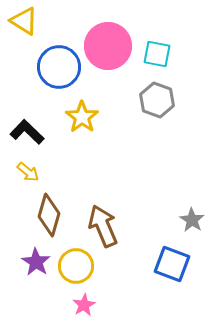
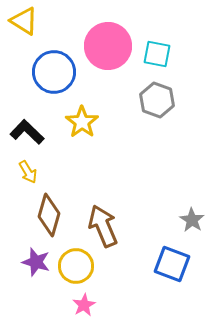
blue circle: moved 5 px left, 5 px down
yellow star: moved 5 px down
yellow arrow: rotated 20 degrees clockwise
purple star: rotated 16 degrees counterclockwise
